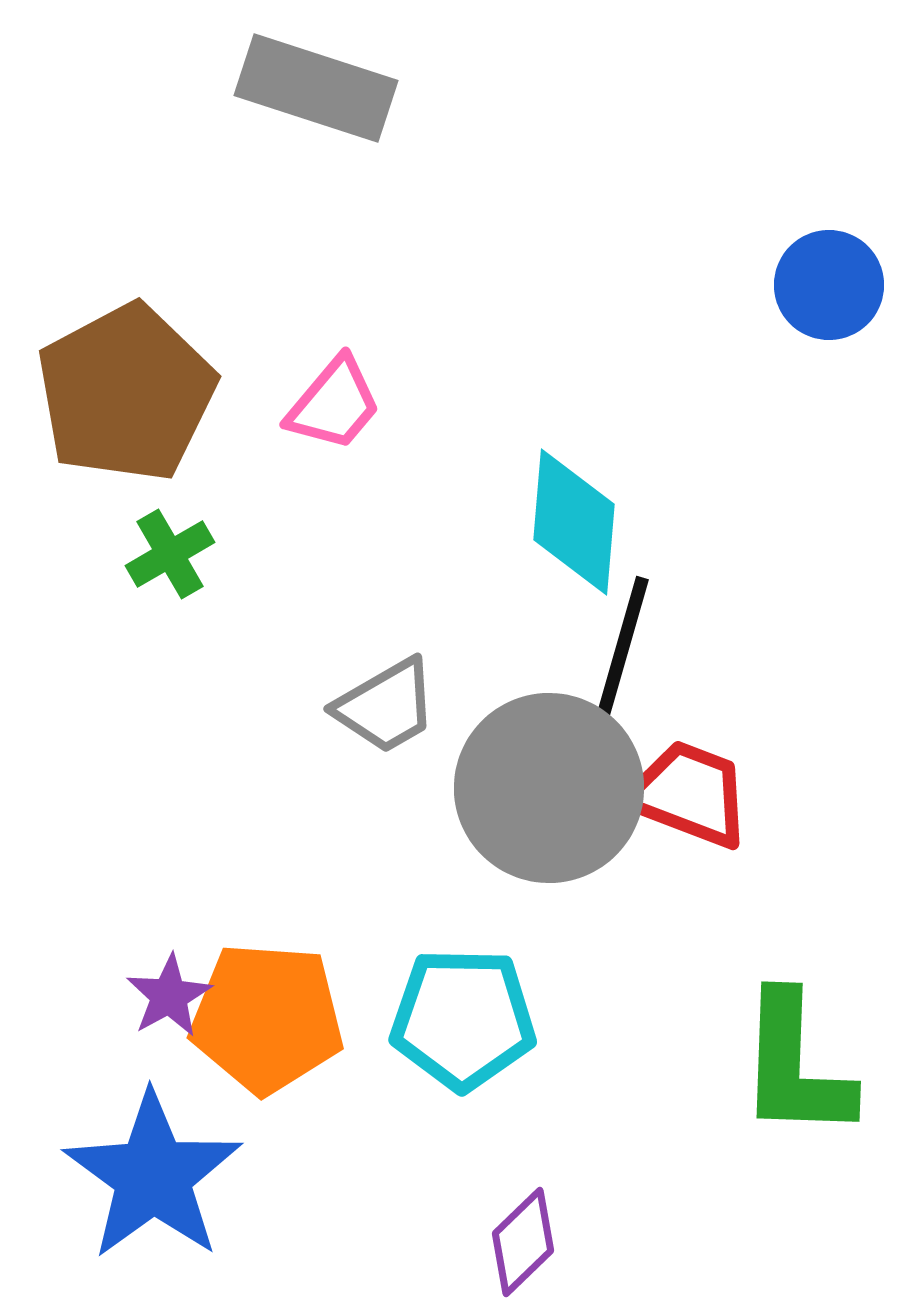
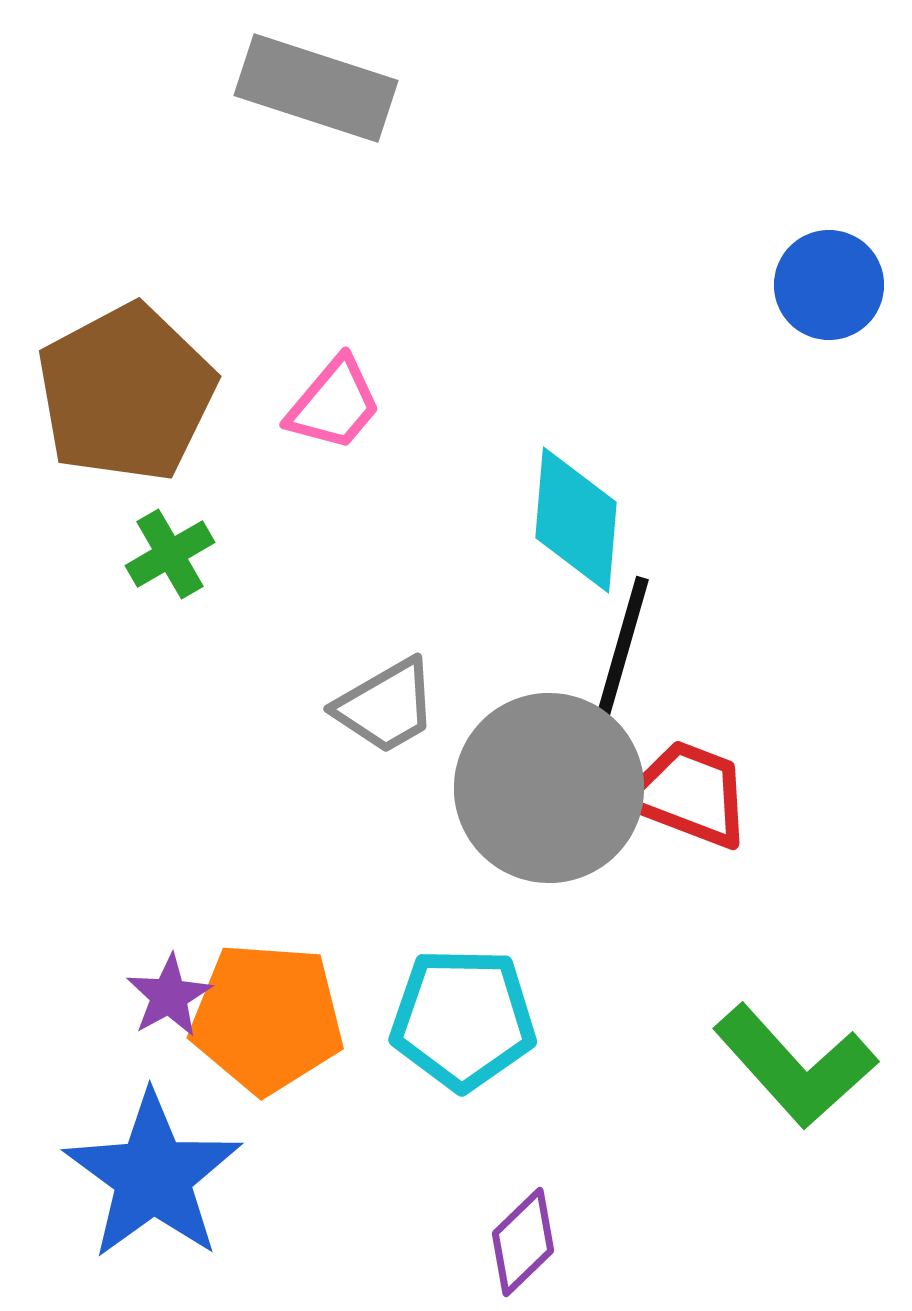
cyan diamond: moved 2 px right, 2 px up
green L-shape: rotated 44 degrees counterclockwise
